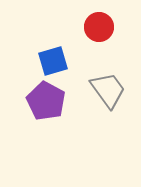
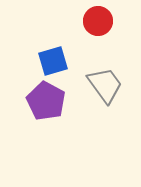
red circle: moved 1 px left, 6 px up
gray trapezoid: moved 3 px left, 5 px up
